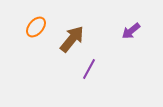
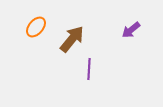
purple arrow: moved 1 px up
purple line: rotated 25 degrees counterclockwise
